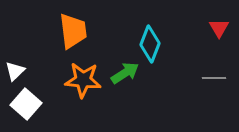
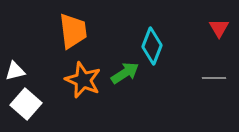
cyan diamond: moved 2 px right, 2 px down
white triangle: rotated 30 degrees clockwise
orange star: rotated 18 degrees clockwise
